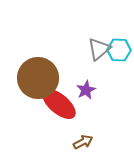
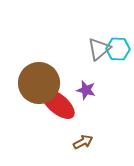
cyan hexagon: moved 1 px left, 1 px up
brown circle: moved 1 px right, 5 px down
purple star: rotated 30 degrees counterclockwise
red ellipse: moved 1 px left
